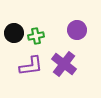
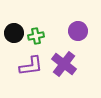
purple circle: moved 1 px right, 1 px down
